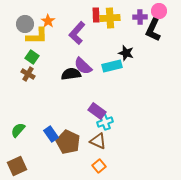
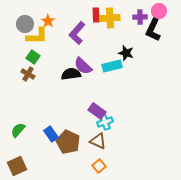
green square: moved 1 px right
